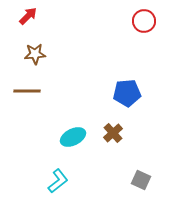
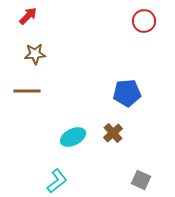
cyan L-shape: moved 1 px left
